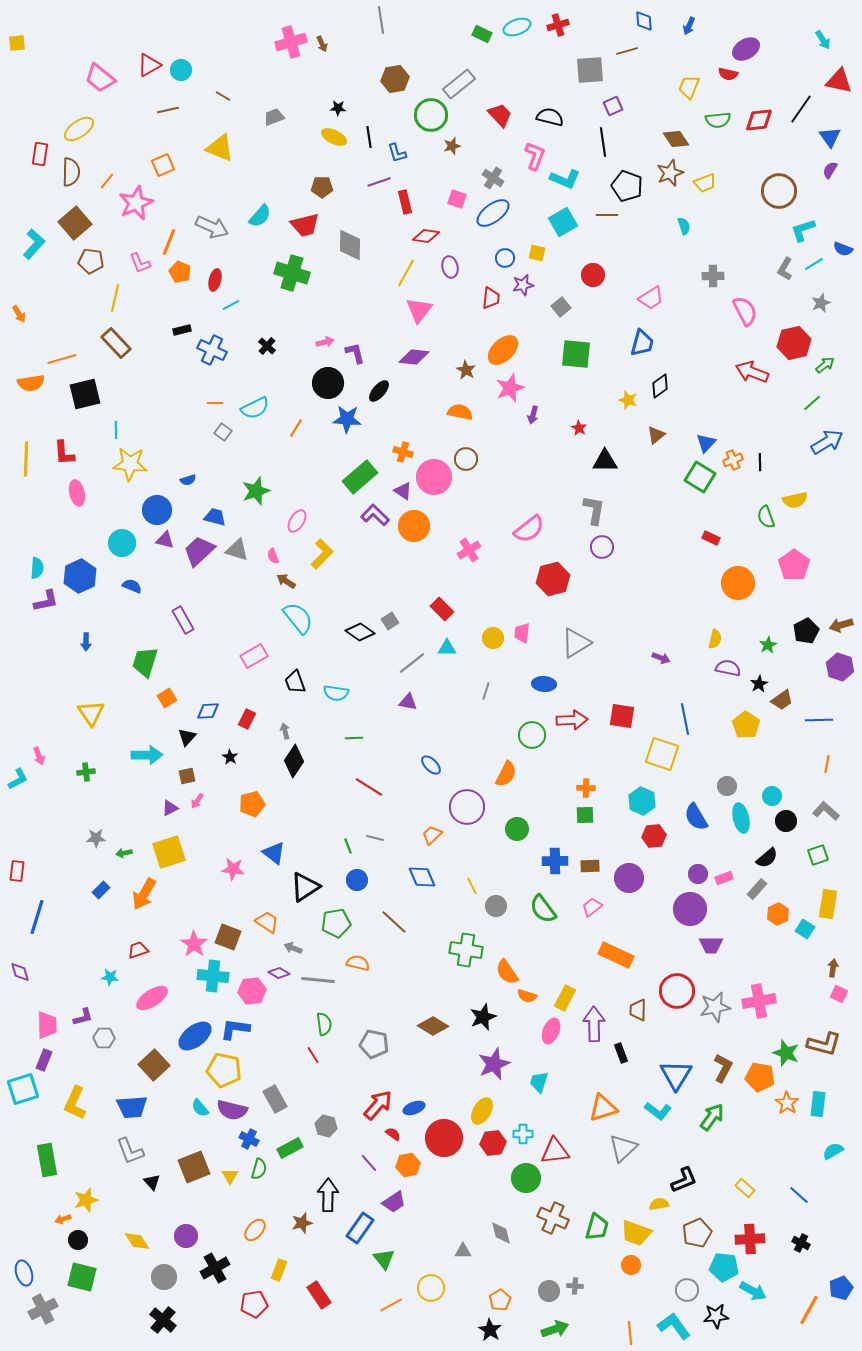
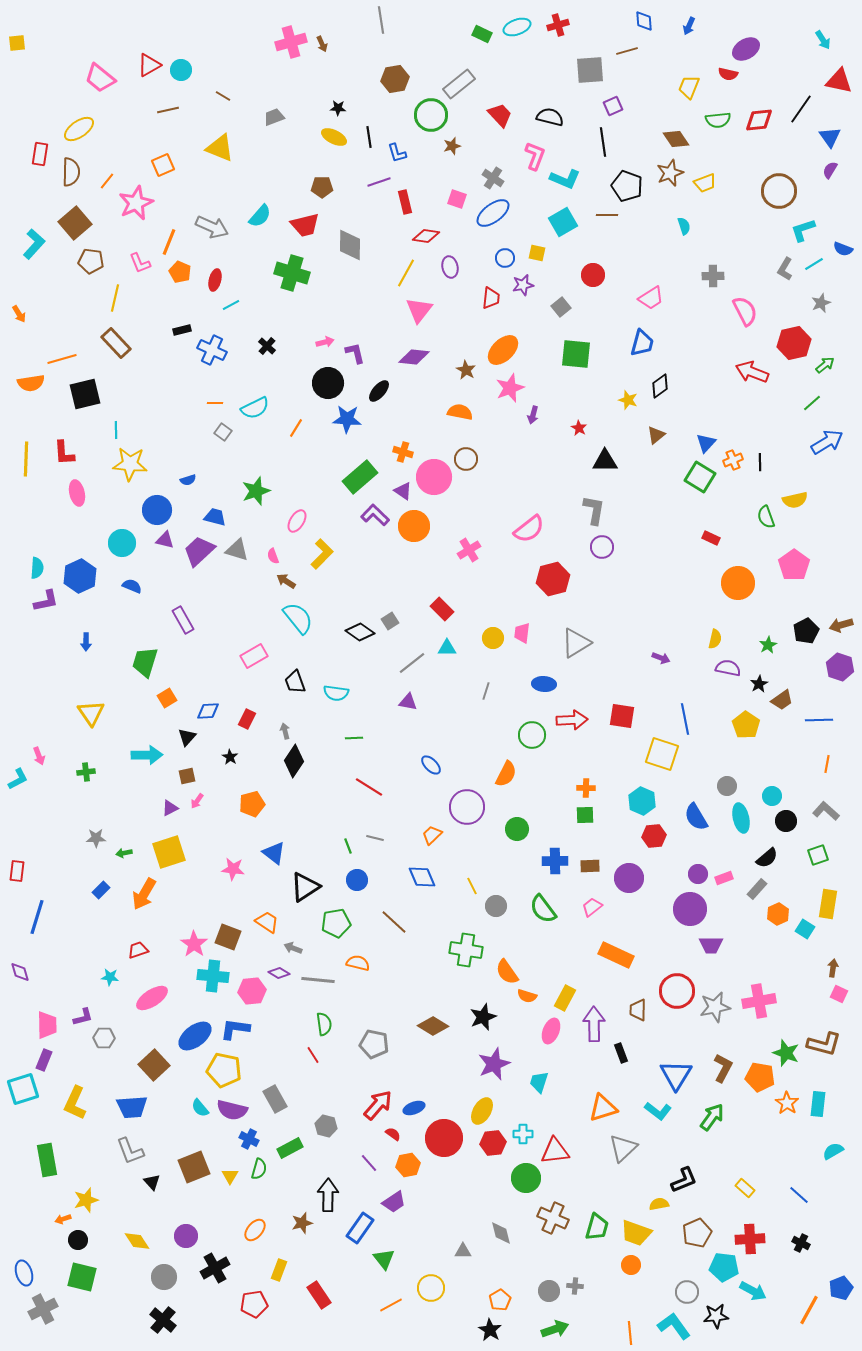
gray circle at (687, 1290): moved 2 px down
